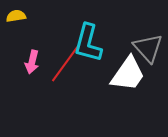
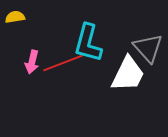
yellow semicircle: moved 1 px left, 1 px down
red line: moved 2 px left, 1 px up; rotated 33 degrees clockwise
white trapezoid: rotated 9 degrees counterclockwise
